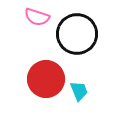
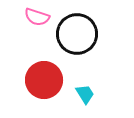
red circle: moved 2 px left, 1 px down
cyan trapezoid: moved 6 px right, 3 px down; rotated 10 degrees counterclockwise
